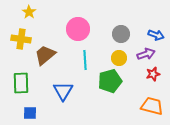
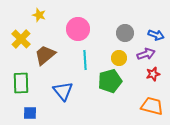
yellow star: moved 10 px right, 3 px down; rotated 16 degrees counterclockwise
gray circle: moved 4 px right, 1 px up
yellow cross: rotated 36 degrees clockwise
blue triangle: rotated 10 degrees counterclockwise
